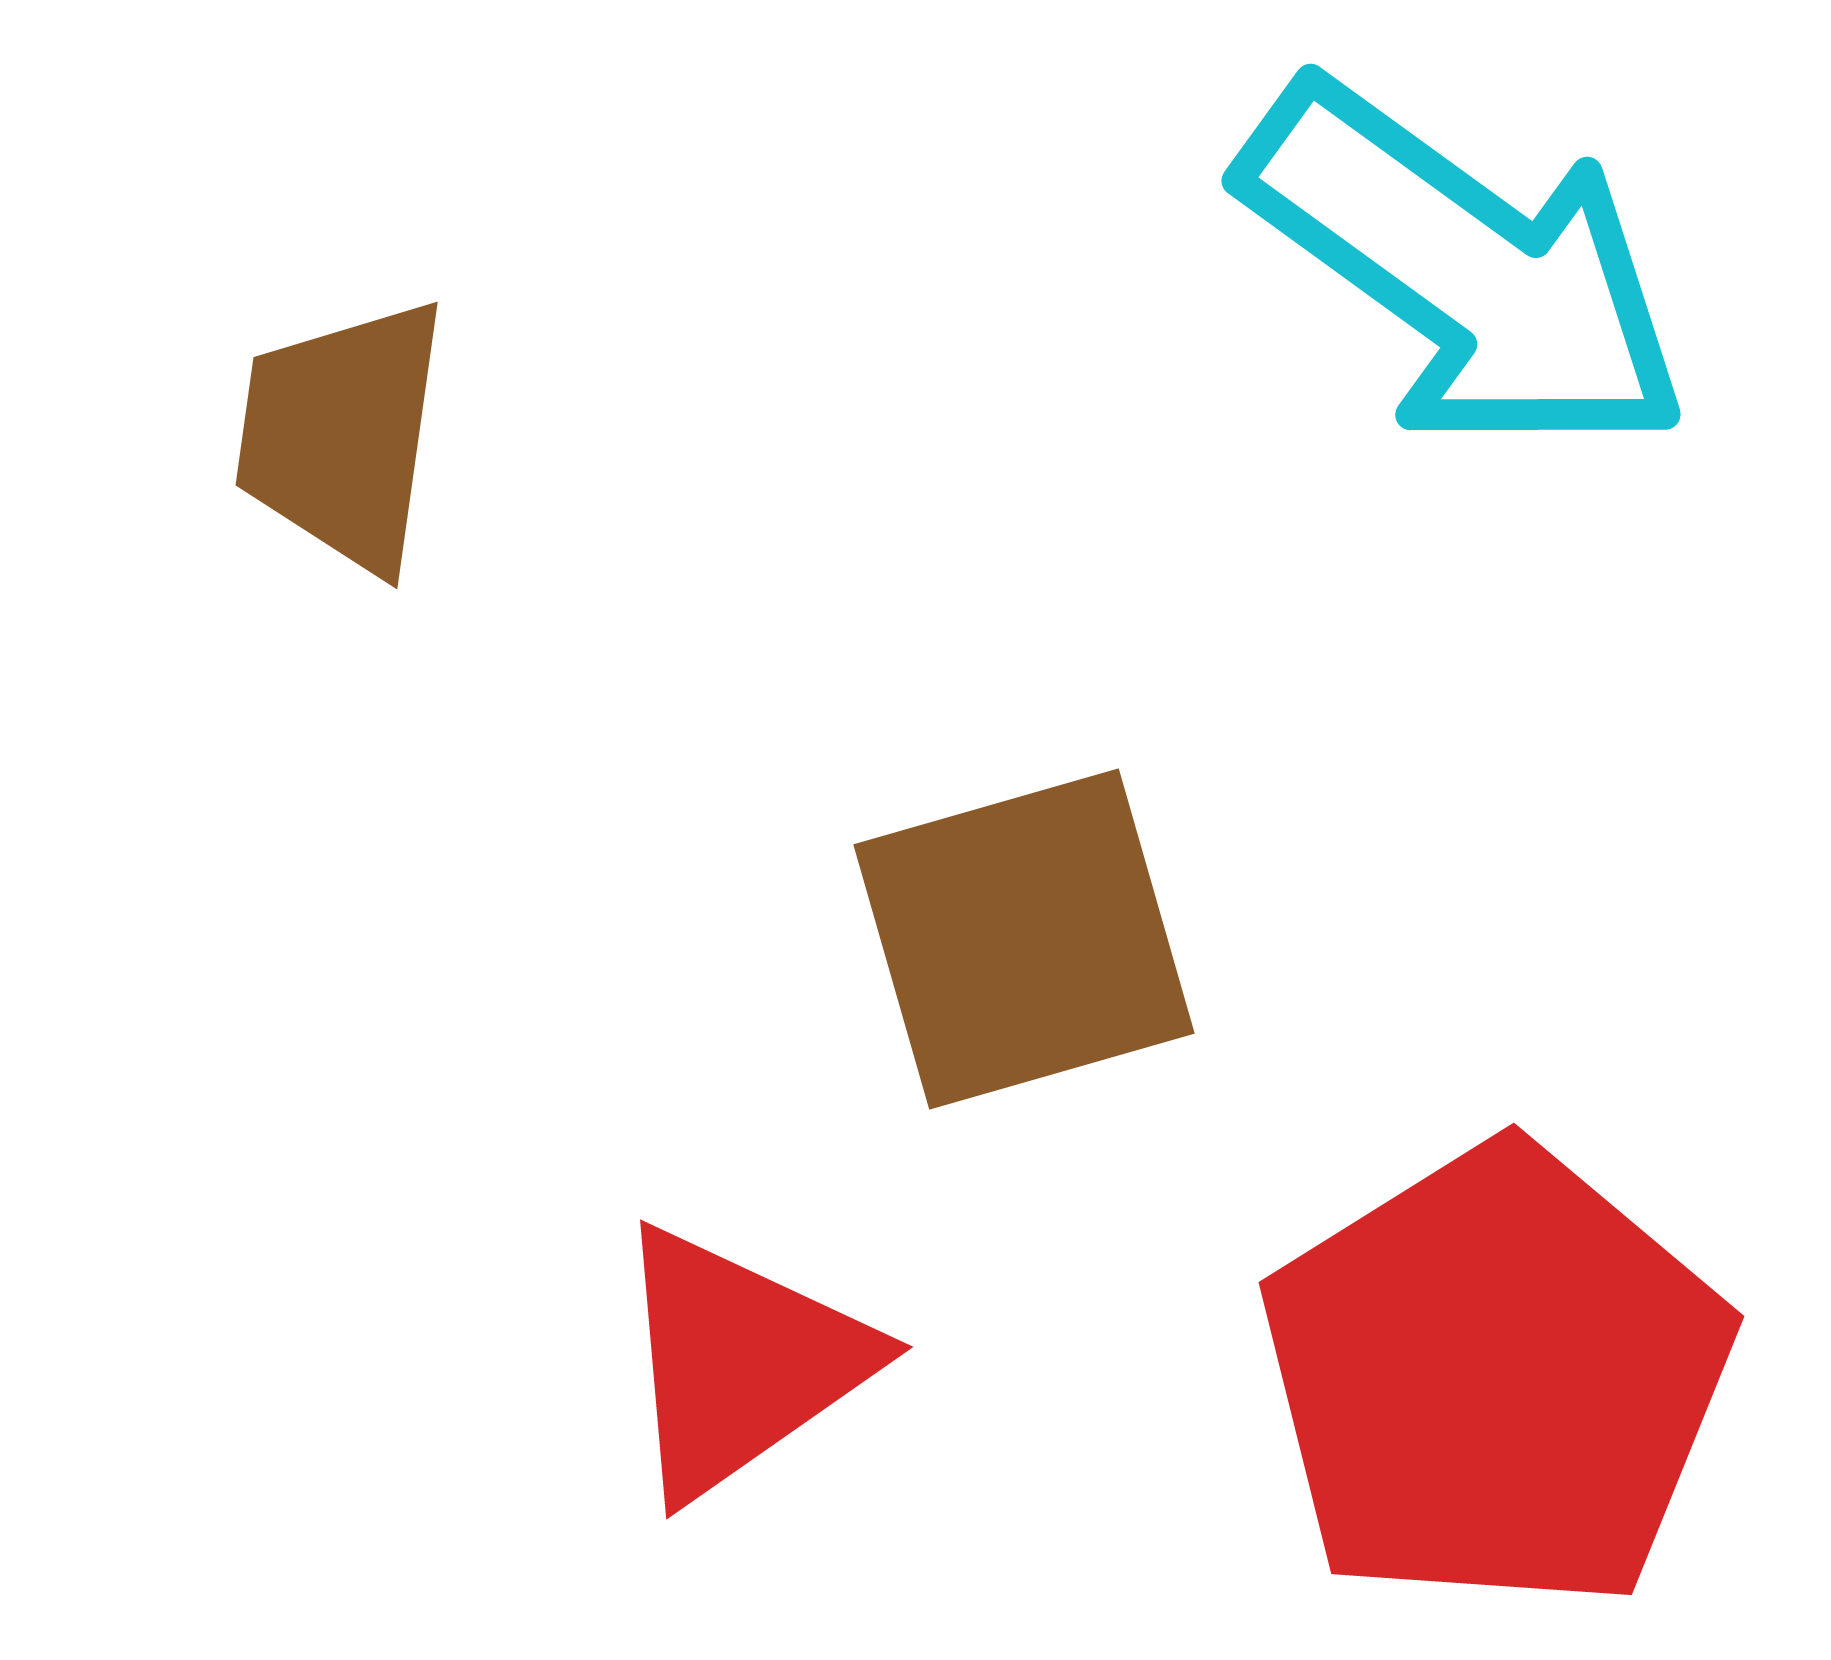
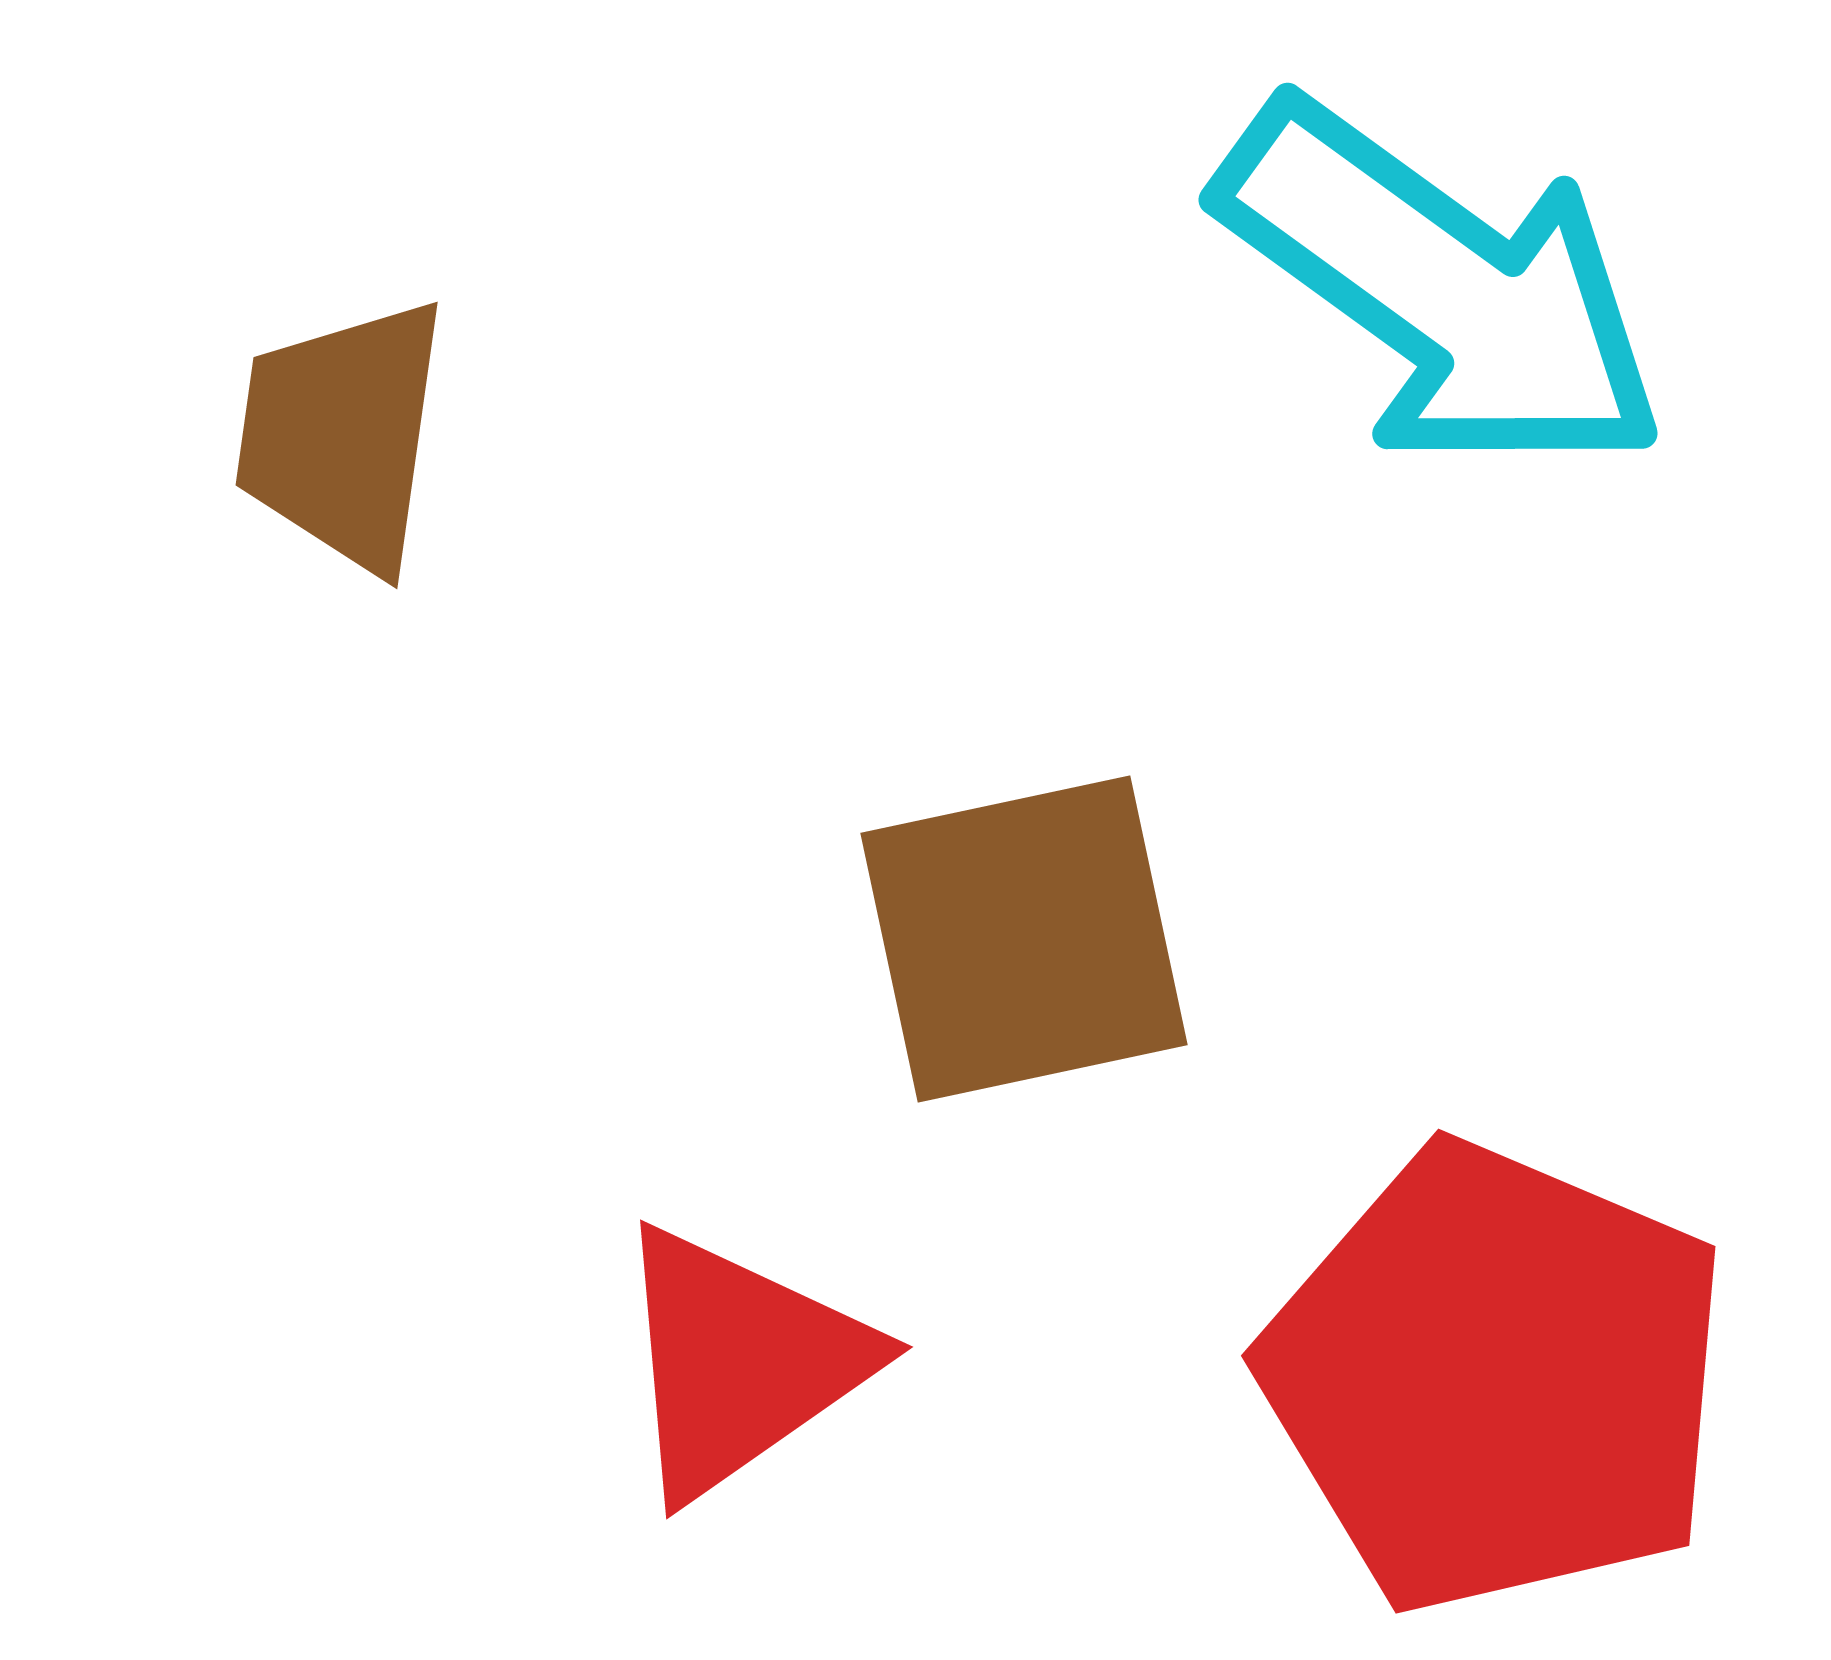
cyan arrow: moved 23 px left, 19 px down
brown square: rotated 4 degrees clockwise
red pentagon: rotated 17 degrees counterclockwise
